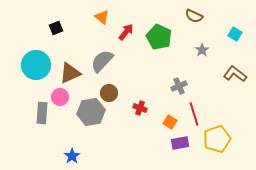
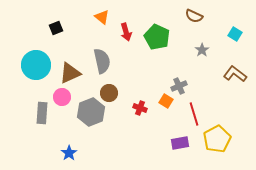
red arrow: rotated 126 degrees clockwise
green pentagon: moved 2 px left
gray semicircle: rotated 125 degrees clockwise
pink circle: moved 2 px right
gray hexagon: rotated 12 degrees counterclockwise
orange square: moved 4 px left, 21 px up
yellow pentagon: rotated 8 degrees counterclockwise
blue star: moved 3 px left, 3 px up
